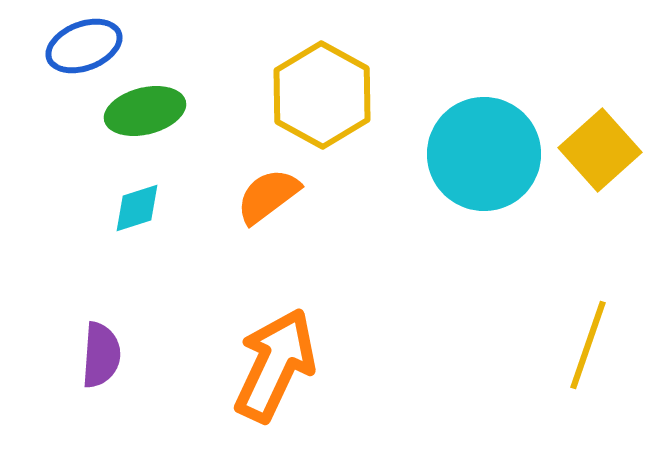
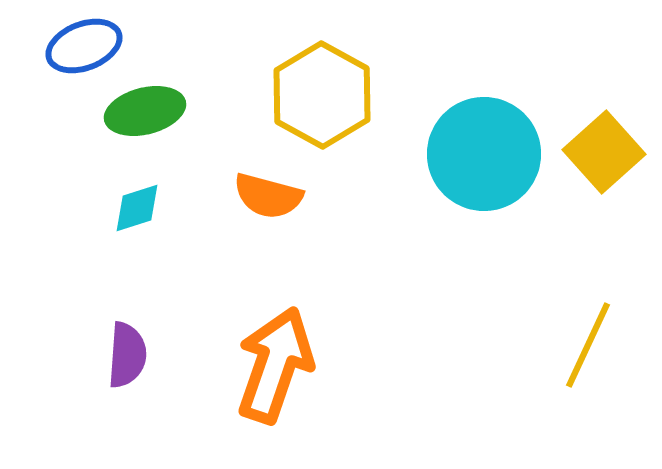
yellow square: moved 4 px right, 2 px down
orange semicircle: rotated 128 degrees counterclockwise
yellow line: rotated 6 degrees clockwise
purple semicircle: moved 26 px right
orange arrow: rotated 6 degrees counterclockwise
